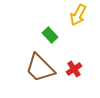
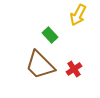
brown trapezoid: moved 3 px up
